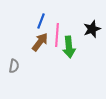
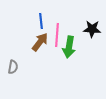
blue line: rotated 28 degrees counterclockwise
black star: rotated 24 degrees clockwise
green arrow: rotated 15 degrees clockwise
gray semicircle: moved 1 px left, 1 px down
